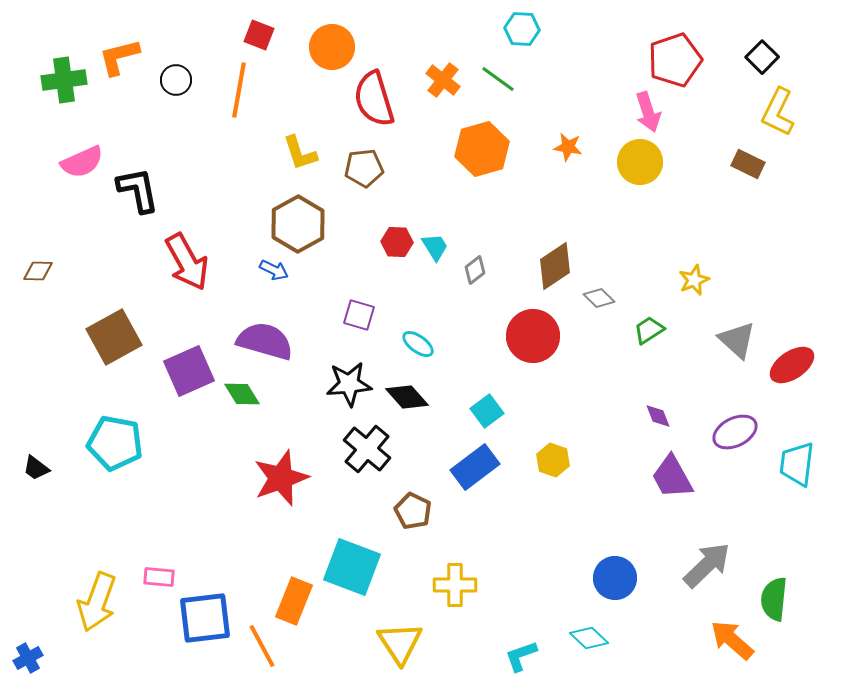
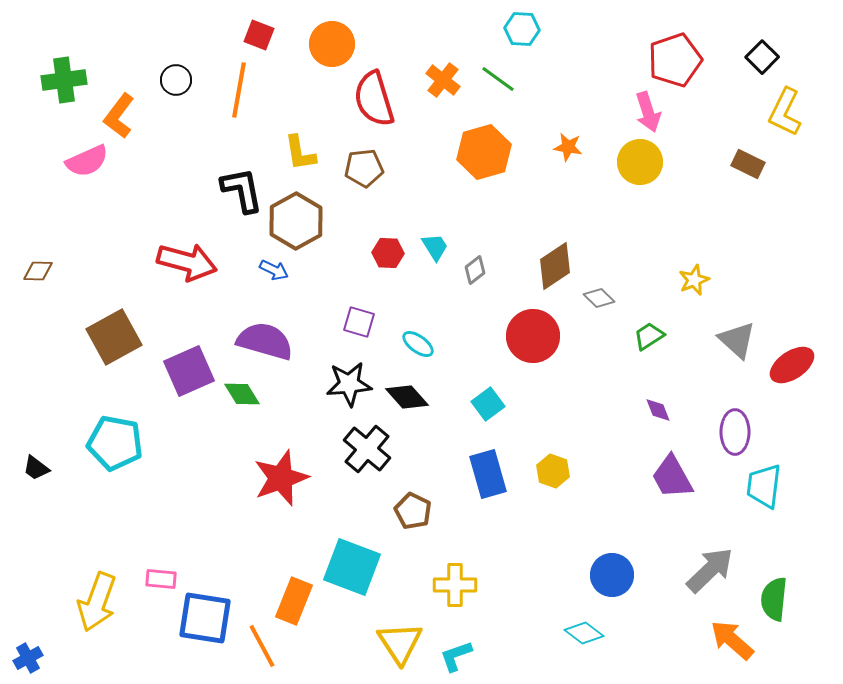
orange circle at (332, 47): moved 3 px up
orange L-shape at (119, 57): moved 59 px down; rotated 39 degrees counterclockwise
yellow L-shape at (778, 112): moved 7 px right
orange hexagon at (482, 149): moved 2 px right, 3 px down
yellow L-shape at (300, 153): rotated 9 degrees clockwise
pink semicircle at (82, 162): moved 5 px right, 1 px up
black L-shape at (138, 190): moved 104 px right
brown hexagon at (298, 224): moved 2 px left, 3 px up
red hexagon at (397, 242): moved 9 px left, 11 px down
red arrow at (187, 262): rotated 46 degrees counterclockwise
purple square at (359, 315): moved 7 px down
green trapezoid at (649, 330): moved 6 px down
cyan square at (487, 411): moved 1 px right, 7 px up
purple diamond at (658, 416): moved 6 px up
purple ellipse at (735, 432): rotated 63 degrees counterclockwise
yellow hexagon at (553, 460): moved 11 px down
cyan trapezoid at (797, 464): moved 33 px left, 22 px down
blue rectangle at (475, 467): moved 13 px right, 7 px down; rotated 69 degrees counterclockwise
gray arrow at (707, 565): moved 3 px right, 5 px down
pink rectangle at (159, 577): moved 2 px right, 2 px down
blue circle at (615, 578): moved 3 px left, 3 px up
blue square at (205, 618): rotated 16 degrees clockwise
cyan diamond at (589, 638): moved 5 px left, 5 px up; rotated 6 degrees counterclockwise
cyan L-shape at (521, 656): moved 65 px left
